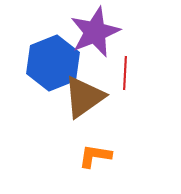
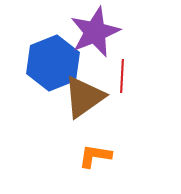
red line: moved 3 px left, 3 px down
